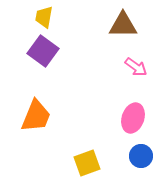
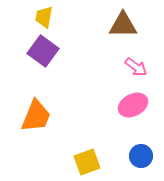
pink ellipse: moved 13 px up; rotated 44 degrees clockwise
yellow square: moved 1 px up
